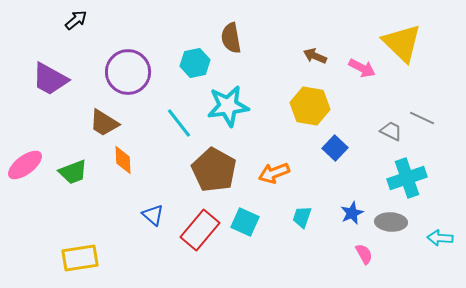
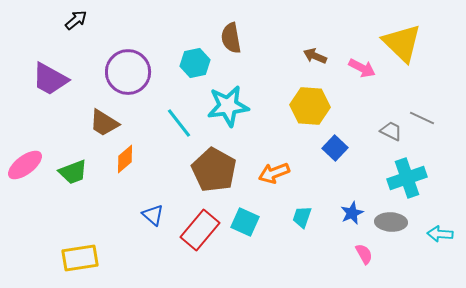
yellow hexagon: rotated 6 degrees counterclockwise
orange diamond: moved 2 px right, 1 px up; rotated 52 degrees clockwise
cyan arrow: moved 4 px up
